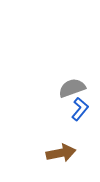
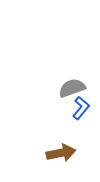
blue L-shape: moved 1 px right, 1 px up
